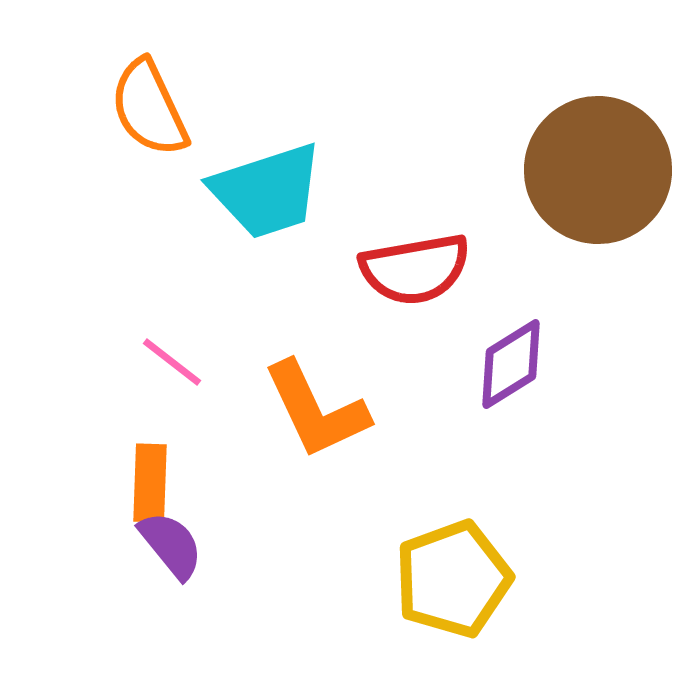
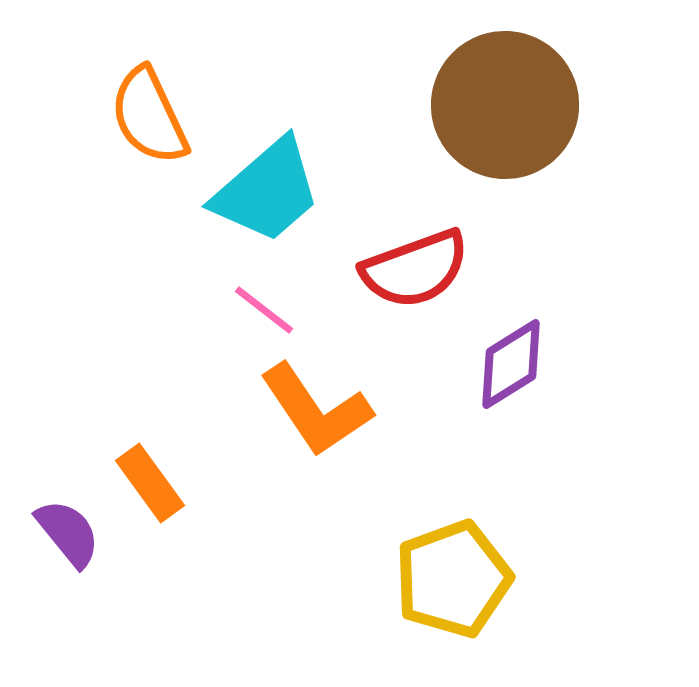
orange semicircle: moved 8 px down
brown circle: moved 93 px left, 65 px up
cyan trapezoid: rotated 23 degrees counterclockwise
red semicircle: rotated 10 degrees counterclockwise
pink line: moved 92 px right, 52 px up
orange L-shape: rotated 9 degrees counterclockwise
orange rectangle: rotated 38 degrees counterclockwise
purple semicircle: moved 103 px left, 12 px up
